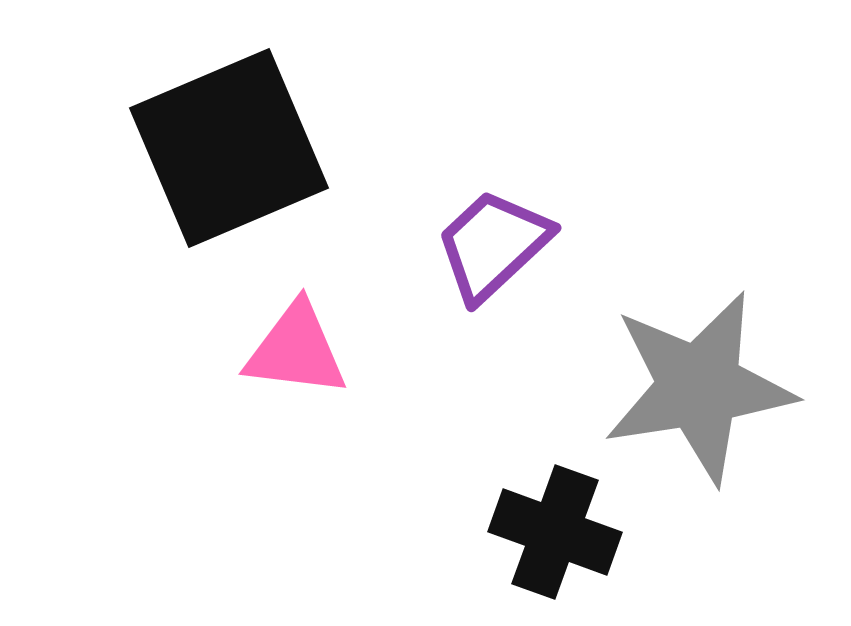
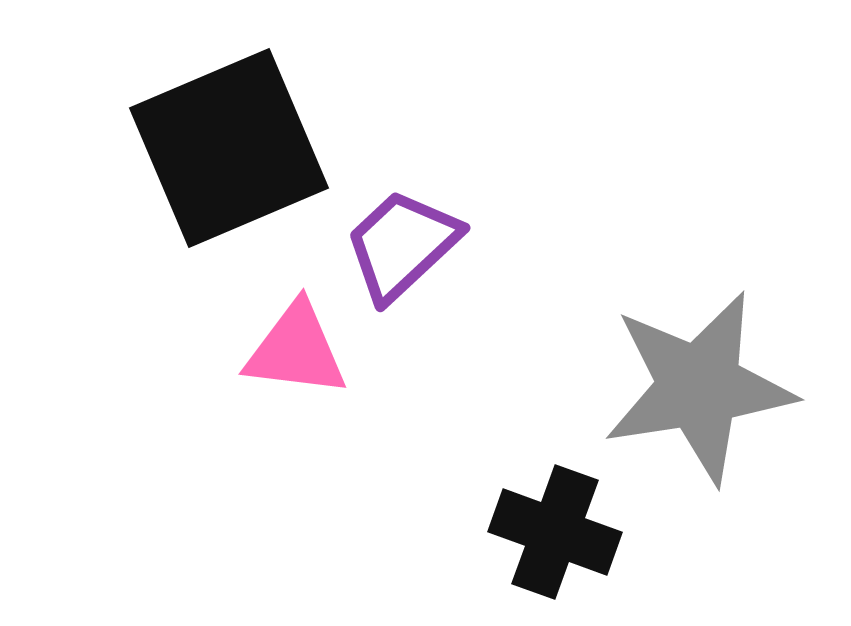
purple trapezoid: moved 91 px left
